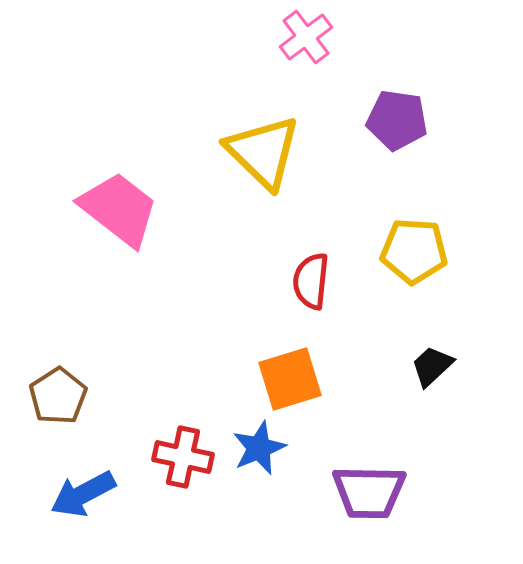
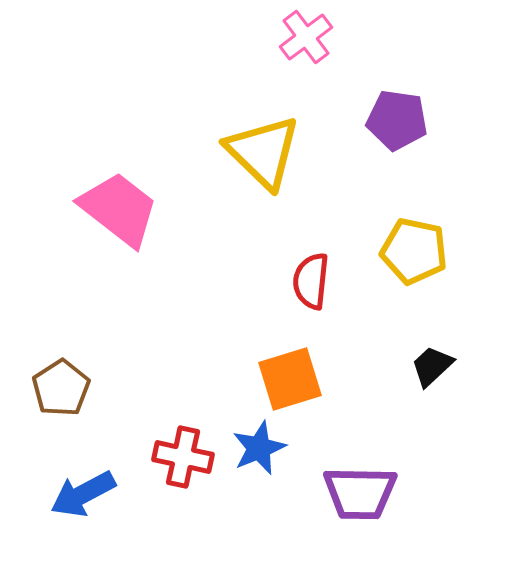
yellow pentagon: rotated 8 degrees clockwise
brown pentagon: moved 3 px right, 8 px up
purple trapezoid: moved 9 px left, 1 px down
